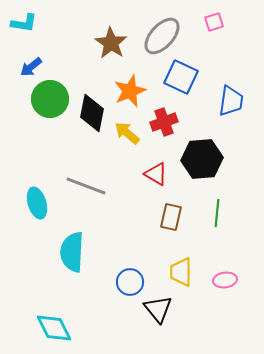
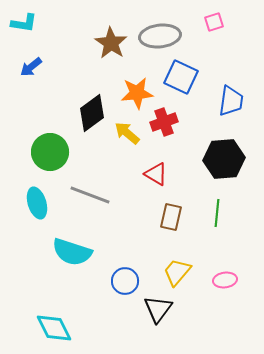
gray ellipse: moved 2 px left; rotated 42 degrees clockwise
orange star: moved 7 px right, 2 px down; rotated 16 degrees clockwise
green circle: moved 53 px down
black diamond: rotated 42 degrees clockwise
black hexagon: moved 22 px right
gray line: moved 4 px right, 9 px down
cyan semicircle: rotated 75 degrees counterclockwise
yellow trapezoid: moved 4 px left; rotated 40 degrees clockwise
blue circle: moved 5 px left, 1 px up
black triangle: rotated 16 degrees clockwise
